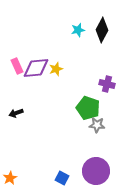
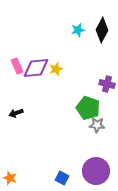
orange star: rotated 24 degrees counterclockwise
